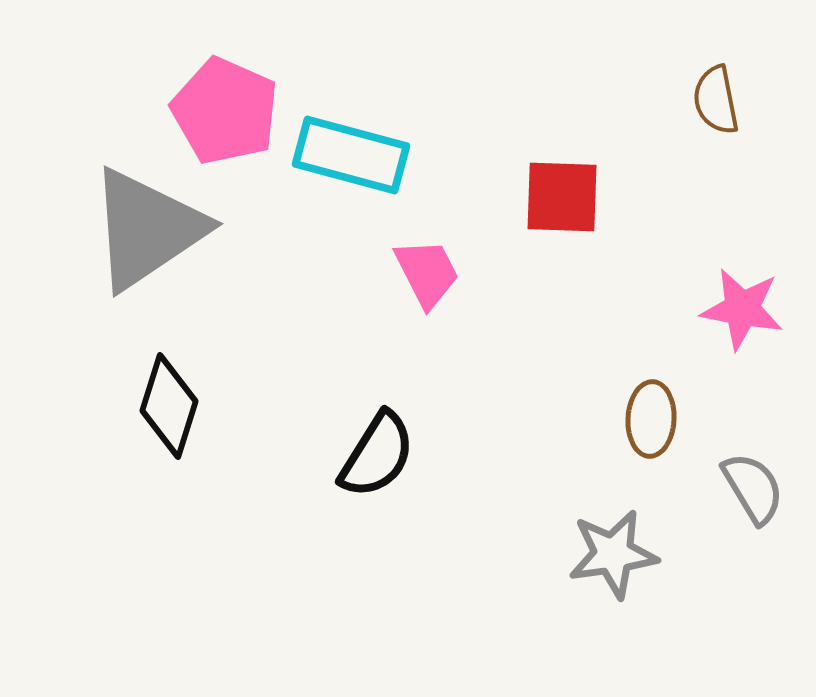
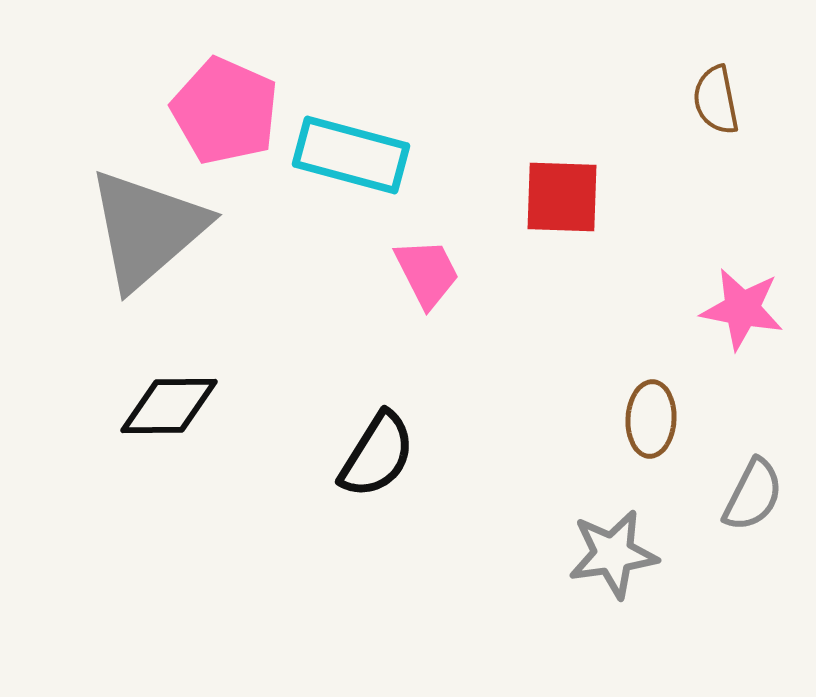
gray triangle: rotated 7 degrees counterclockwise
black diamond: rotated 72 degrees clockwise
gray semicircle: moved 7 px down; rotated 58 degrees clockwise
